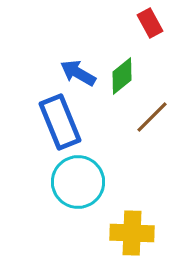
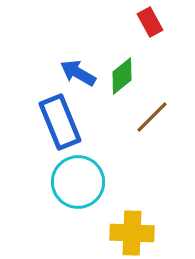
red rectangle: moved 1 px up
